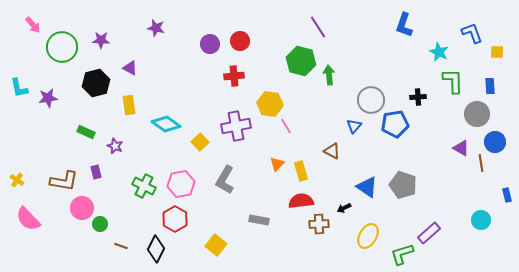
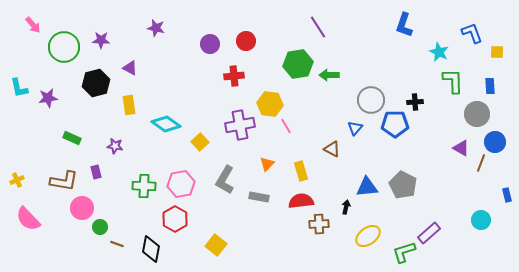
red circle at (240, 41): moved 6 px right
green circle at (62, 47): moved 2 px right
green hexagon at (301, 61): moved 3 px left, 3 px down; rotated 24 degrees counterclockwise
green arrow at (329, 75): rotated 84 degrees counterclockwise
black cross at (418, 97): moved 3 px left, 5 px down
blue pentagon at (395, 124): rotated 8 degrees clockwise
purple cross at (236, 126): moved 4 px right, 1 px up
blue triangle at (354, 126): moved 1 px right, 2 px down
green rectangle at (86, 132): moved 14 px left, 6 px down
purple star at (115, 146): rotated 14 degrees counterclockwise
brown triangle at (332, 151): moved 2 px up
brown line at (481, 163): rotated 30 degrees clockwise
orange triangle at (277, 164): moved 10 px left
yellow cross at (17, 180): rotated 32 degrees clockwise
gray pentagon at (403, 185): rotated 8 degrees clockwise
green cross at (144, 186): rotated 25 degrees counterclockwise
blue triangle at (367, 187): rotated 40 degrees counterclockwise
black arrow at (344, 208): moved 2 px right, 1 px up; rotated 128 degrees clockwise
gray rectangle at (259, 220): moved 23 px up
green circle at (100, 224): moved 3 px down
yellow ellipse at (368, 236): rotated 25 degrees clockwise
brown line at (121, 246): moved 4 px left, 2 px up
black diamond at (156, 249): moved 5 px left; rotated 16 degrees counterclockwise
green L-shape at (402, 254): moved 2 px right, 2 px up
